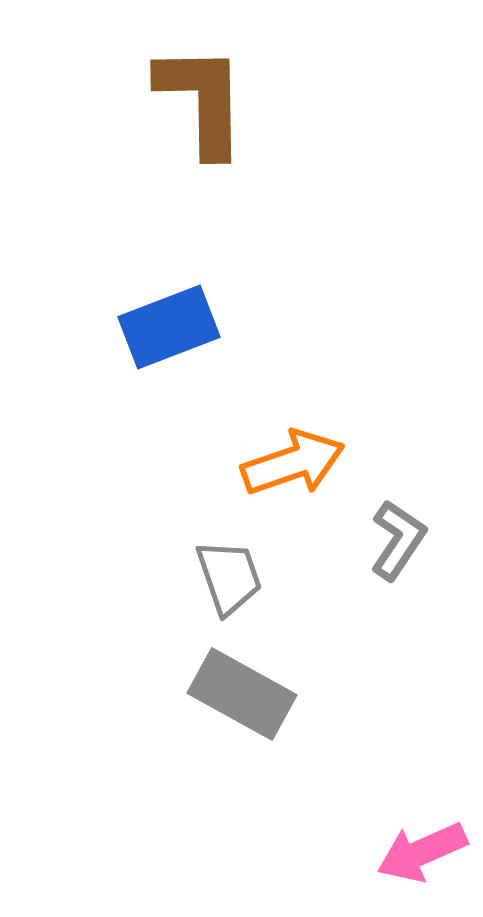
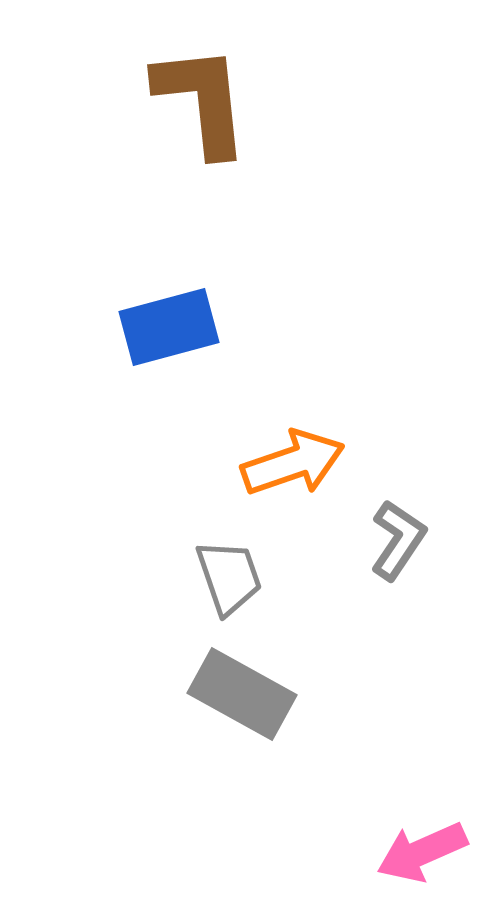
brown L-shape: rotated 5 degrees counterclockwise
blue rectangle: rotated 6 degrees clockwise
